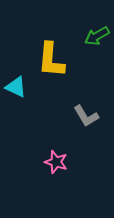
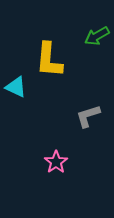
yellow L-shape: moved 2 px left
gray L-shape: moved 2 px right; rotated 104 degrees clockwise
pink star: rotated 20 degrees clockwise
